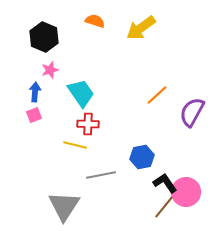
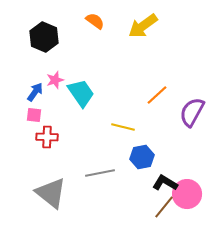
orange semicircle: rotated 18 degrees clockwise
yellow arrow: moved 2 px right, 2 px up
pink star: moved 5 px right, 10 px down
blue arrow: rotated 30 degrees clockwise
pink square: rotated 28 degrees clockwise
red cross: moved 41 px left, 13 px down
yellow line: moved 48 px right, 18 px up
gray line: moved 1 px left, 2 px up
black L-shape: rotated 25 degrees counterclockwise
pink circle: moved 1 px right, 2 px down
gray triangle: moved 13 px left, 13 px up; rotated 24 degrees counterclockwise
